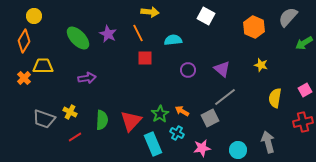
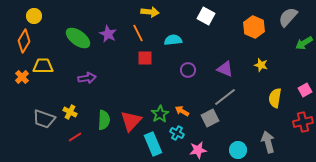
green ellipse: rotated 10 degrees counterclockwise
purple triangle: moved 3 px right; rotated 18 degrees counterclockwise
orange cross: moved 2 px left, 1 px up
green semicircle: moved 2 px right
pink star: moved 4 px left, 2 px down
